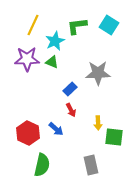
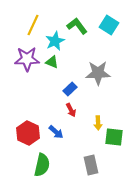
green L-shape: rotated 60 degrees clockwise
blue arrow: moved 3 px down
